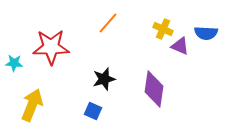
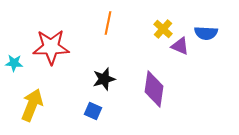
orange line: rotated 30 degrees counterclockwise
yellow cross: rotated 18 degrees clockwise
